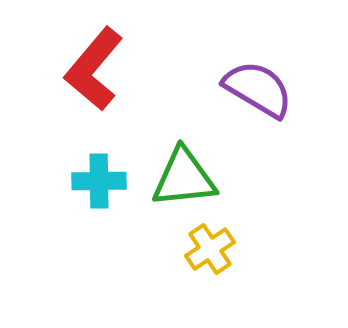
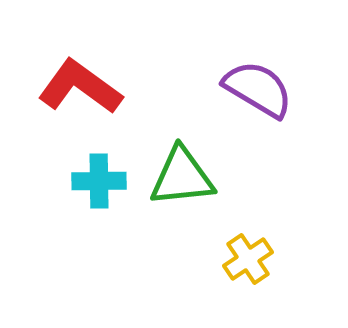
red L-shape: moved 14 px left, 18 px down; rotated 86 degrees clockwise
green triangle: moved 2 px left, 1 px up
yellow cross: moved 38 px right, 10 px down
